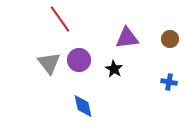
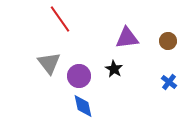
brown circle: moved 2 px left, 2 px down
purple circle: moved 16 px down
blue cross: rotated 28 degrees clockwise
